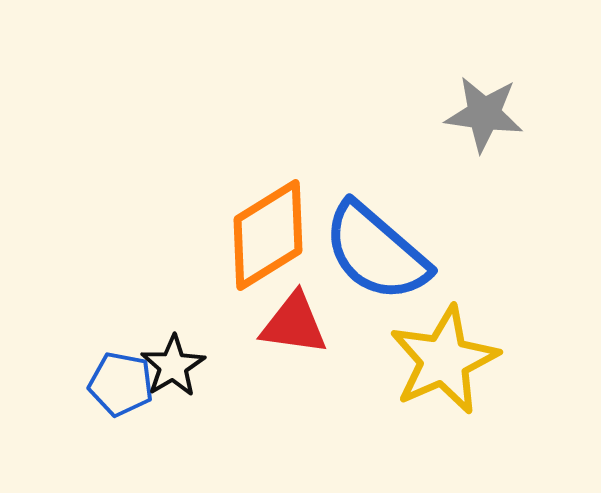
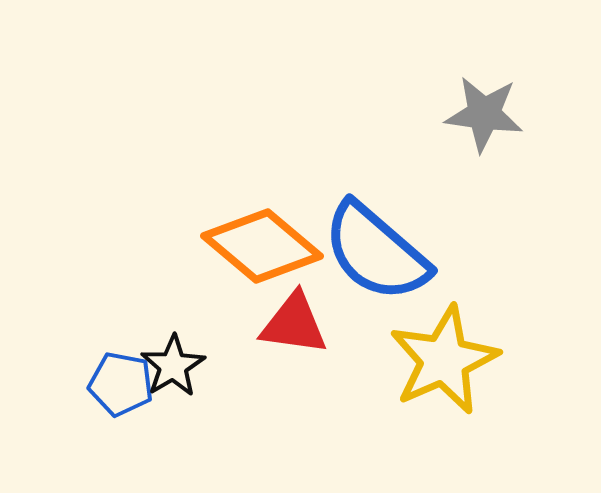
orange diamond: moved 6 px left, 11 px down; rotated 72 degrees clockwise
